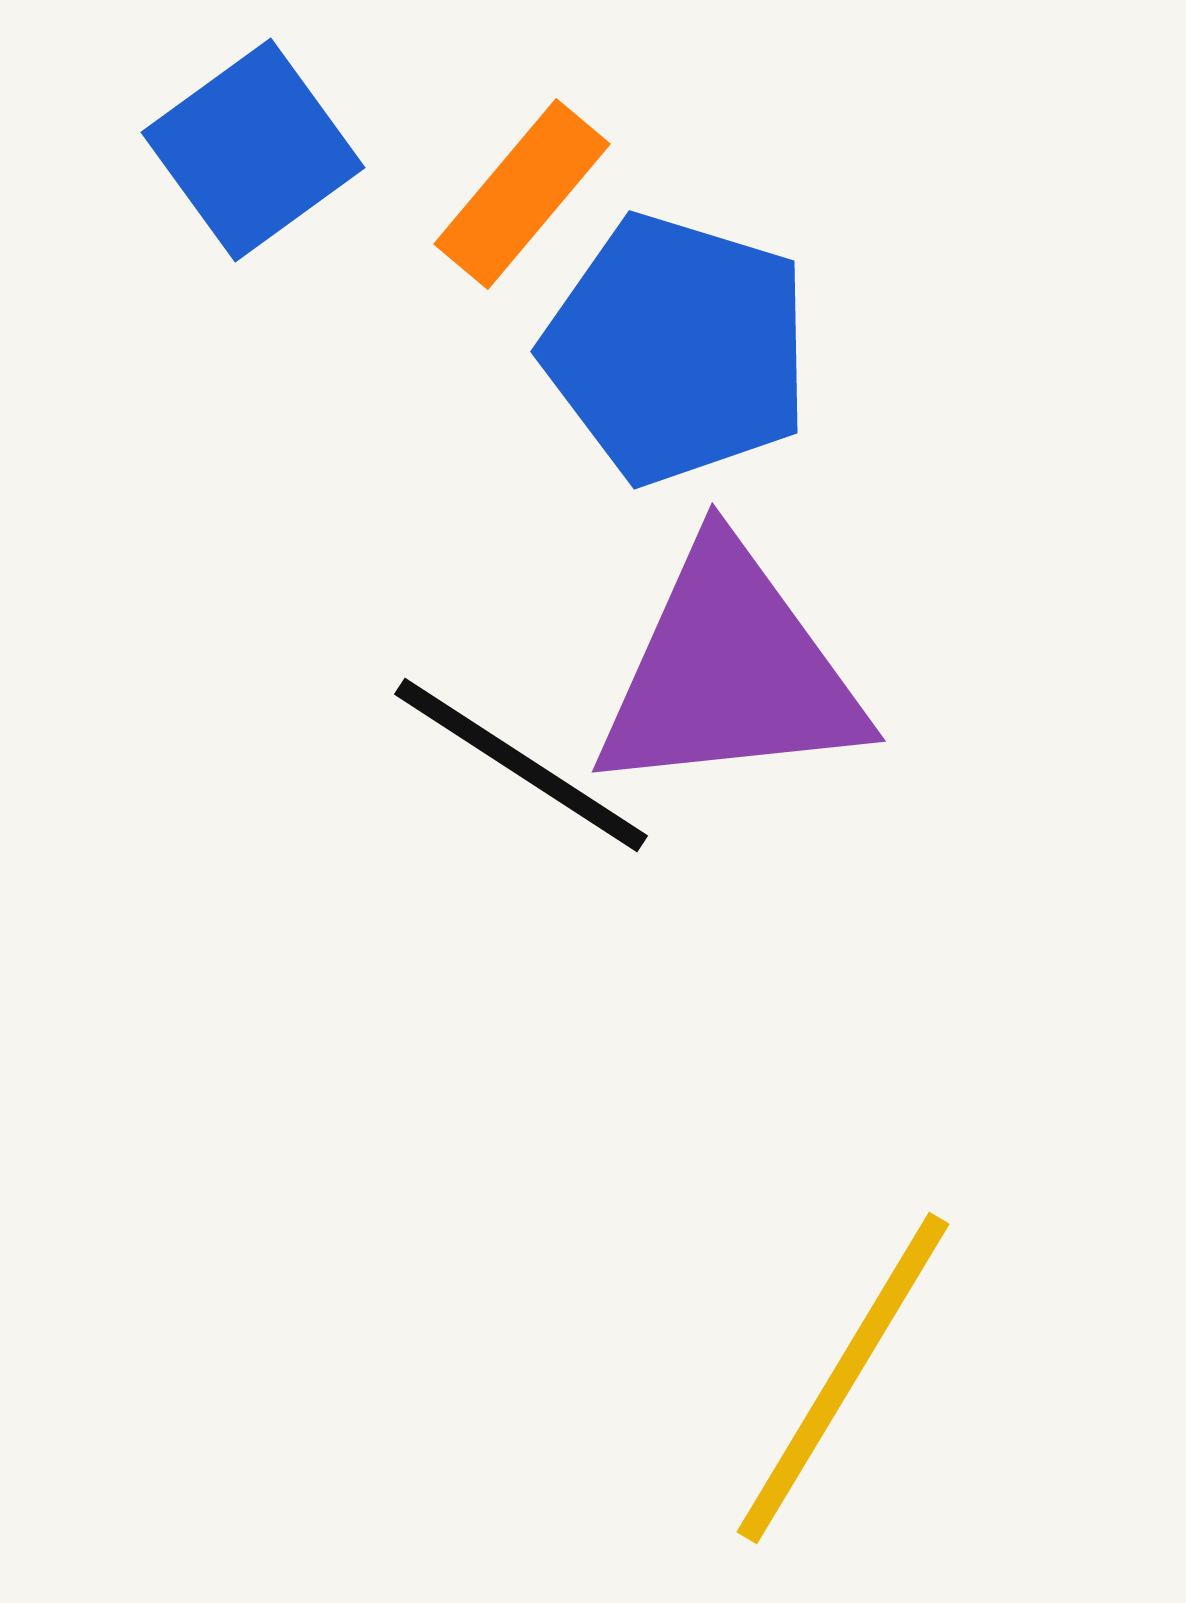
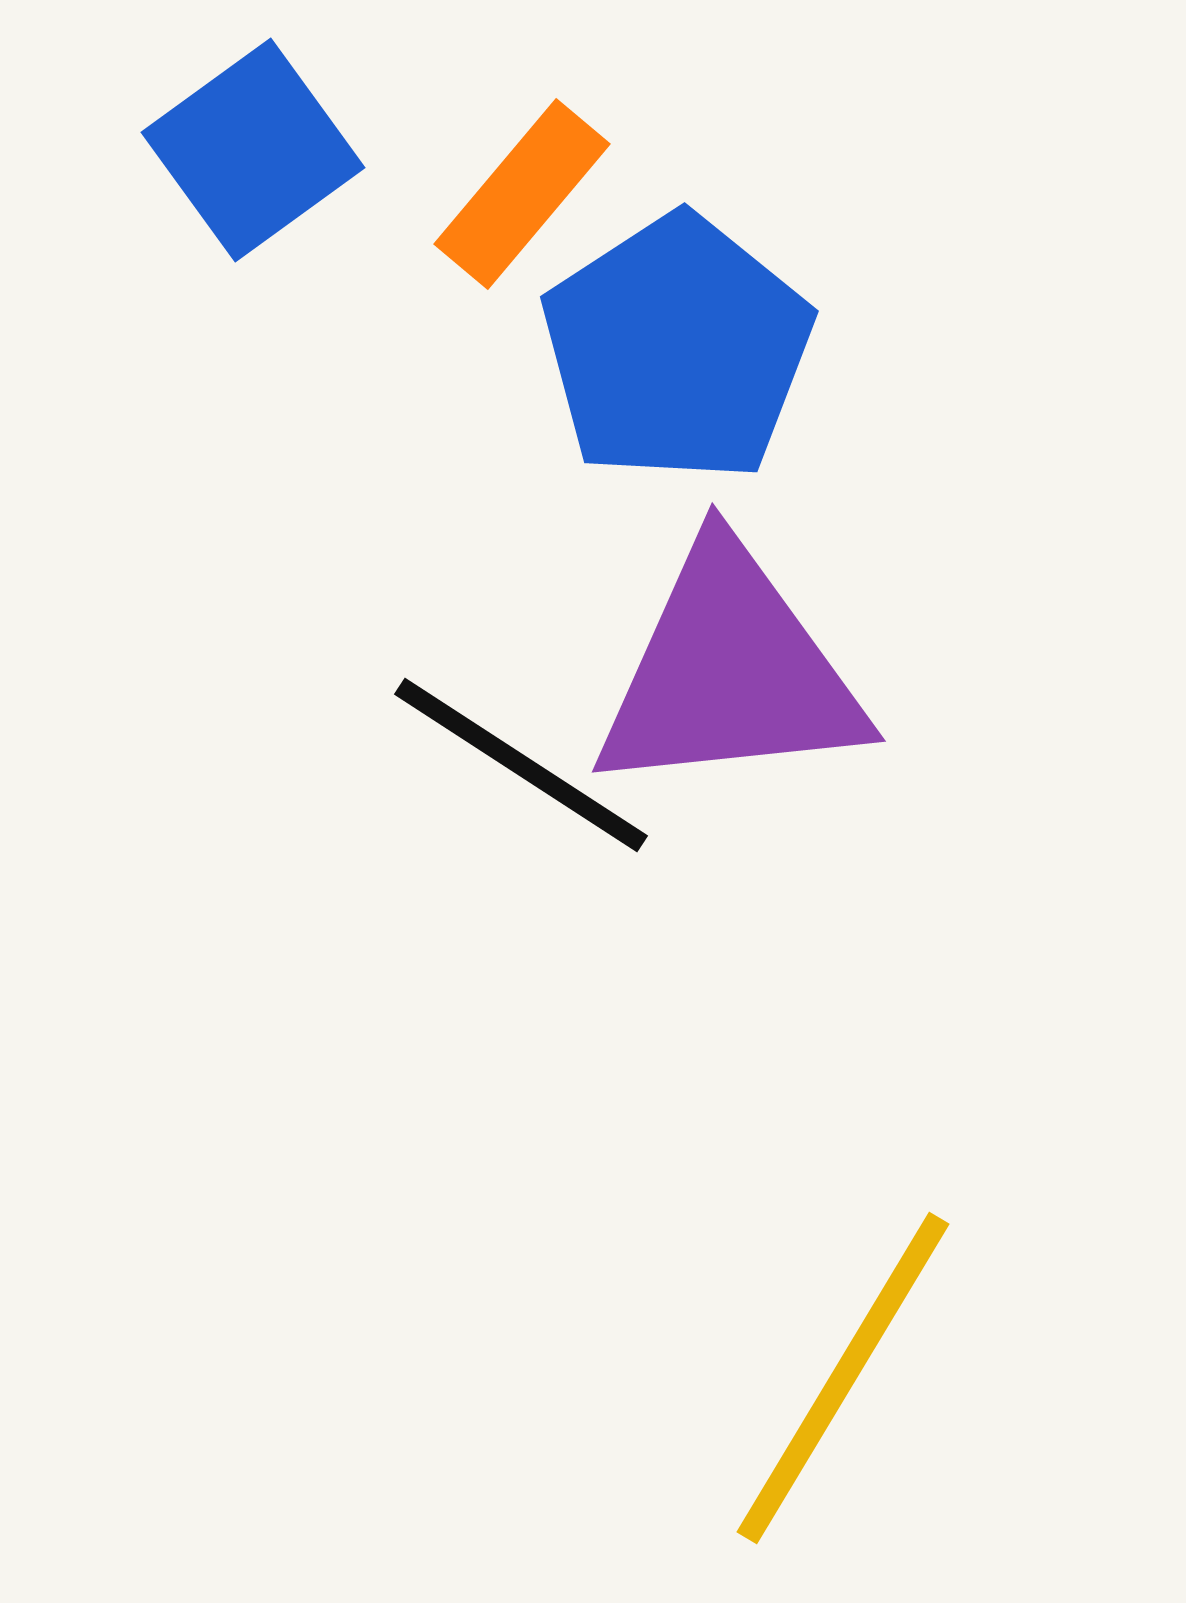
blue pentagon: rotated 22 degrees clockwise
